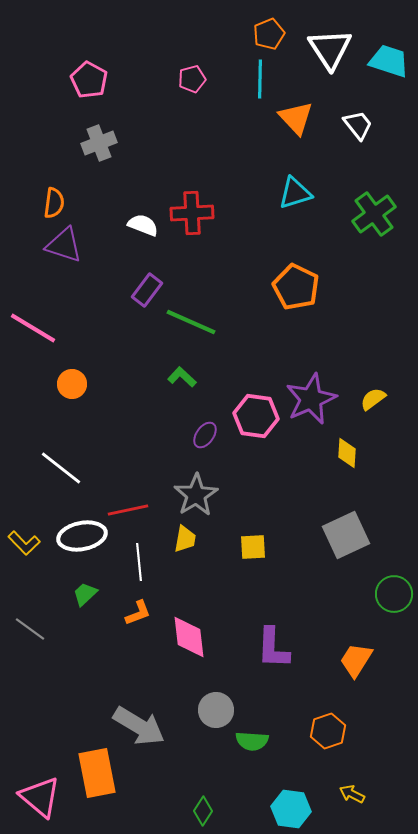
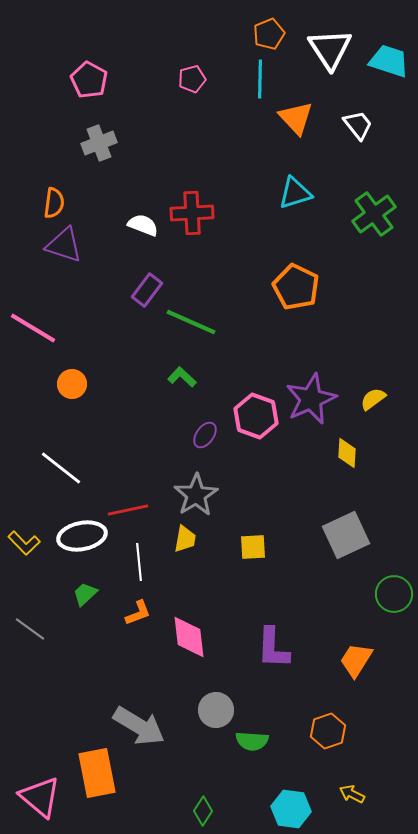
pink hexagon at (256, 416): rotated 12 degrees clockwise
